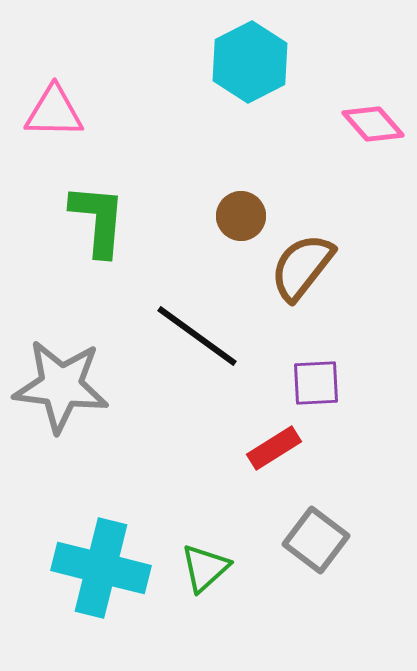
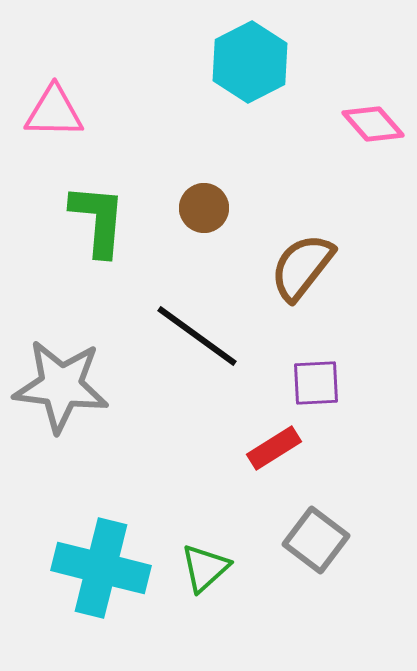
brown circle: moved 37 px left, 8 px up
